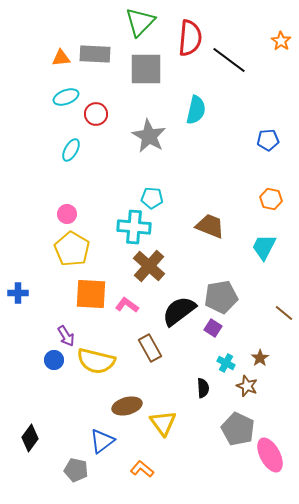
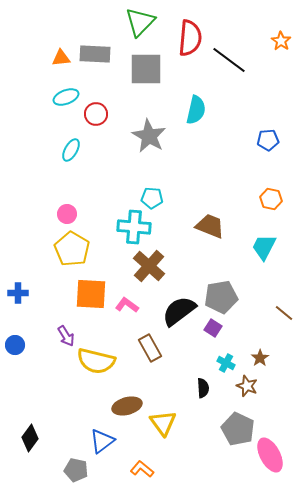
blue circle at (54, 360): moved 39 px left, 15 px up
